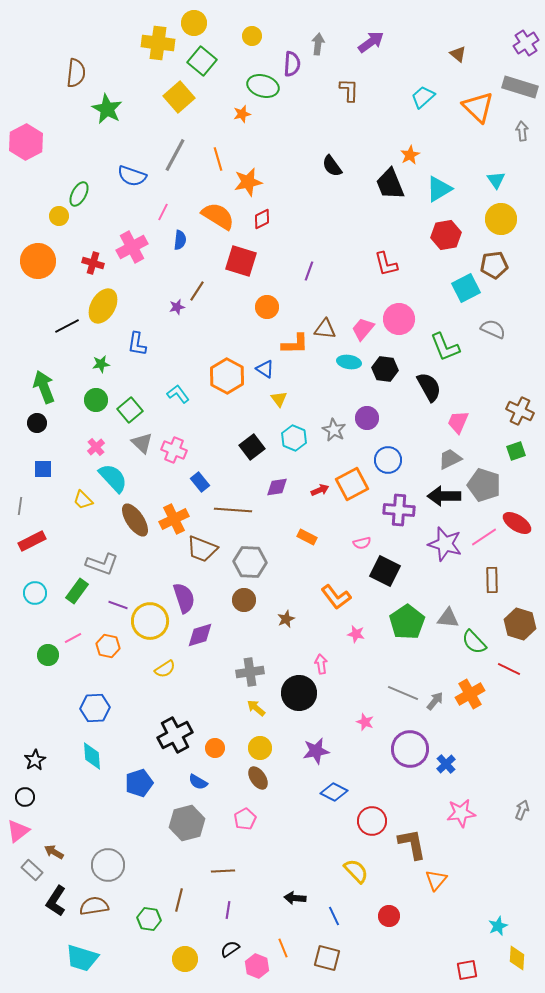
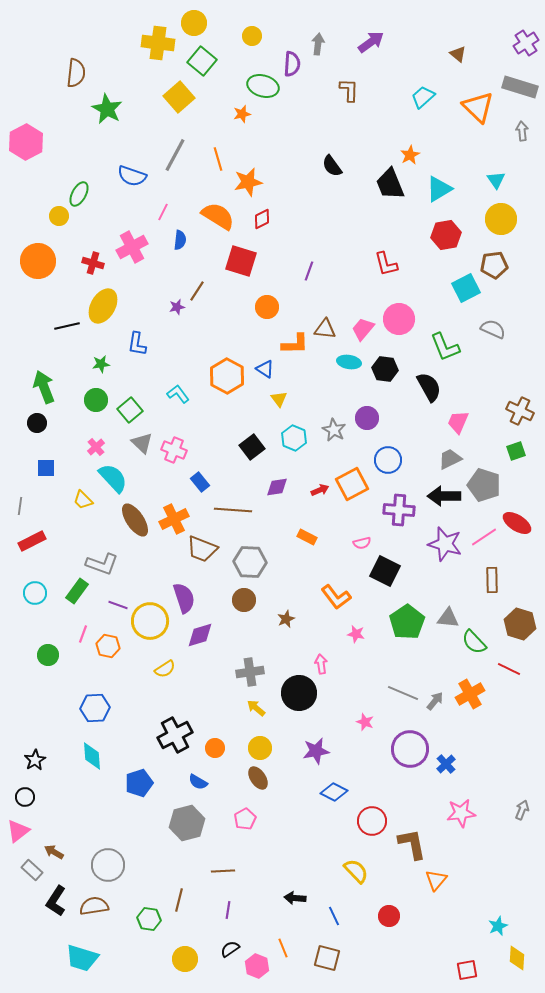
black line at (67, 326): rotated 15 degrees clockwise
blue square at (43, 469): moved 3 px right, 1 px up
pink line at (73, 638): moved 10 px right, 4 px up; rotated 42 degrees counterclockwise
